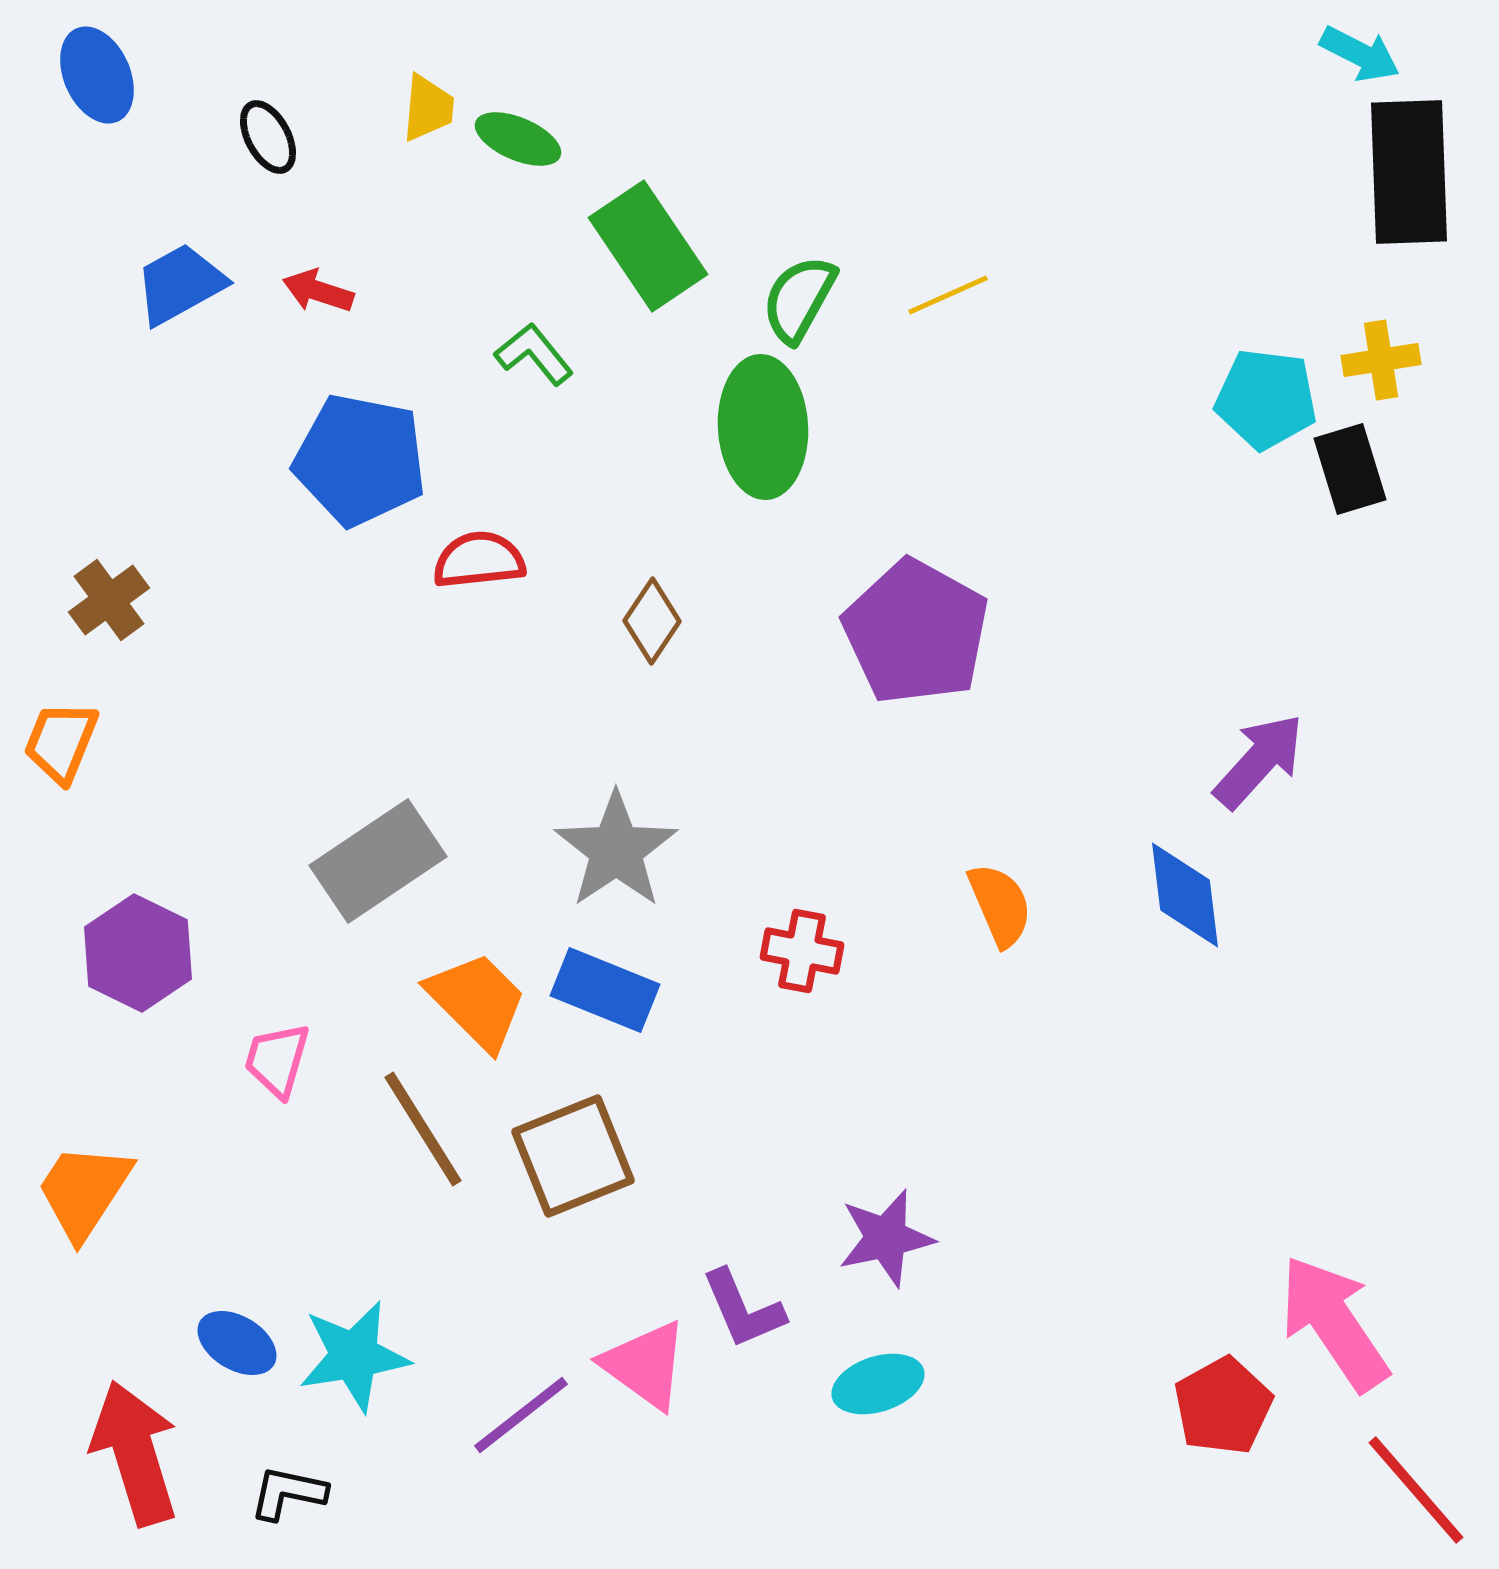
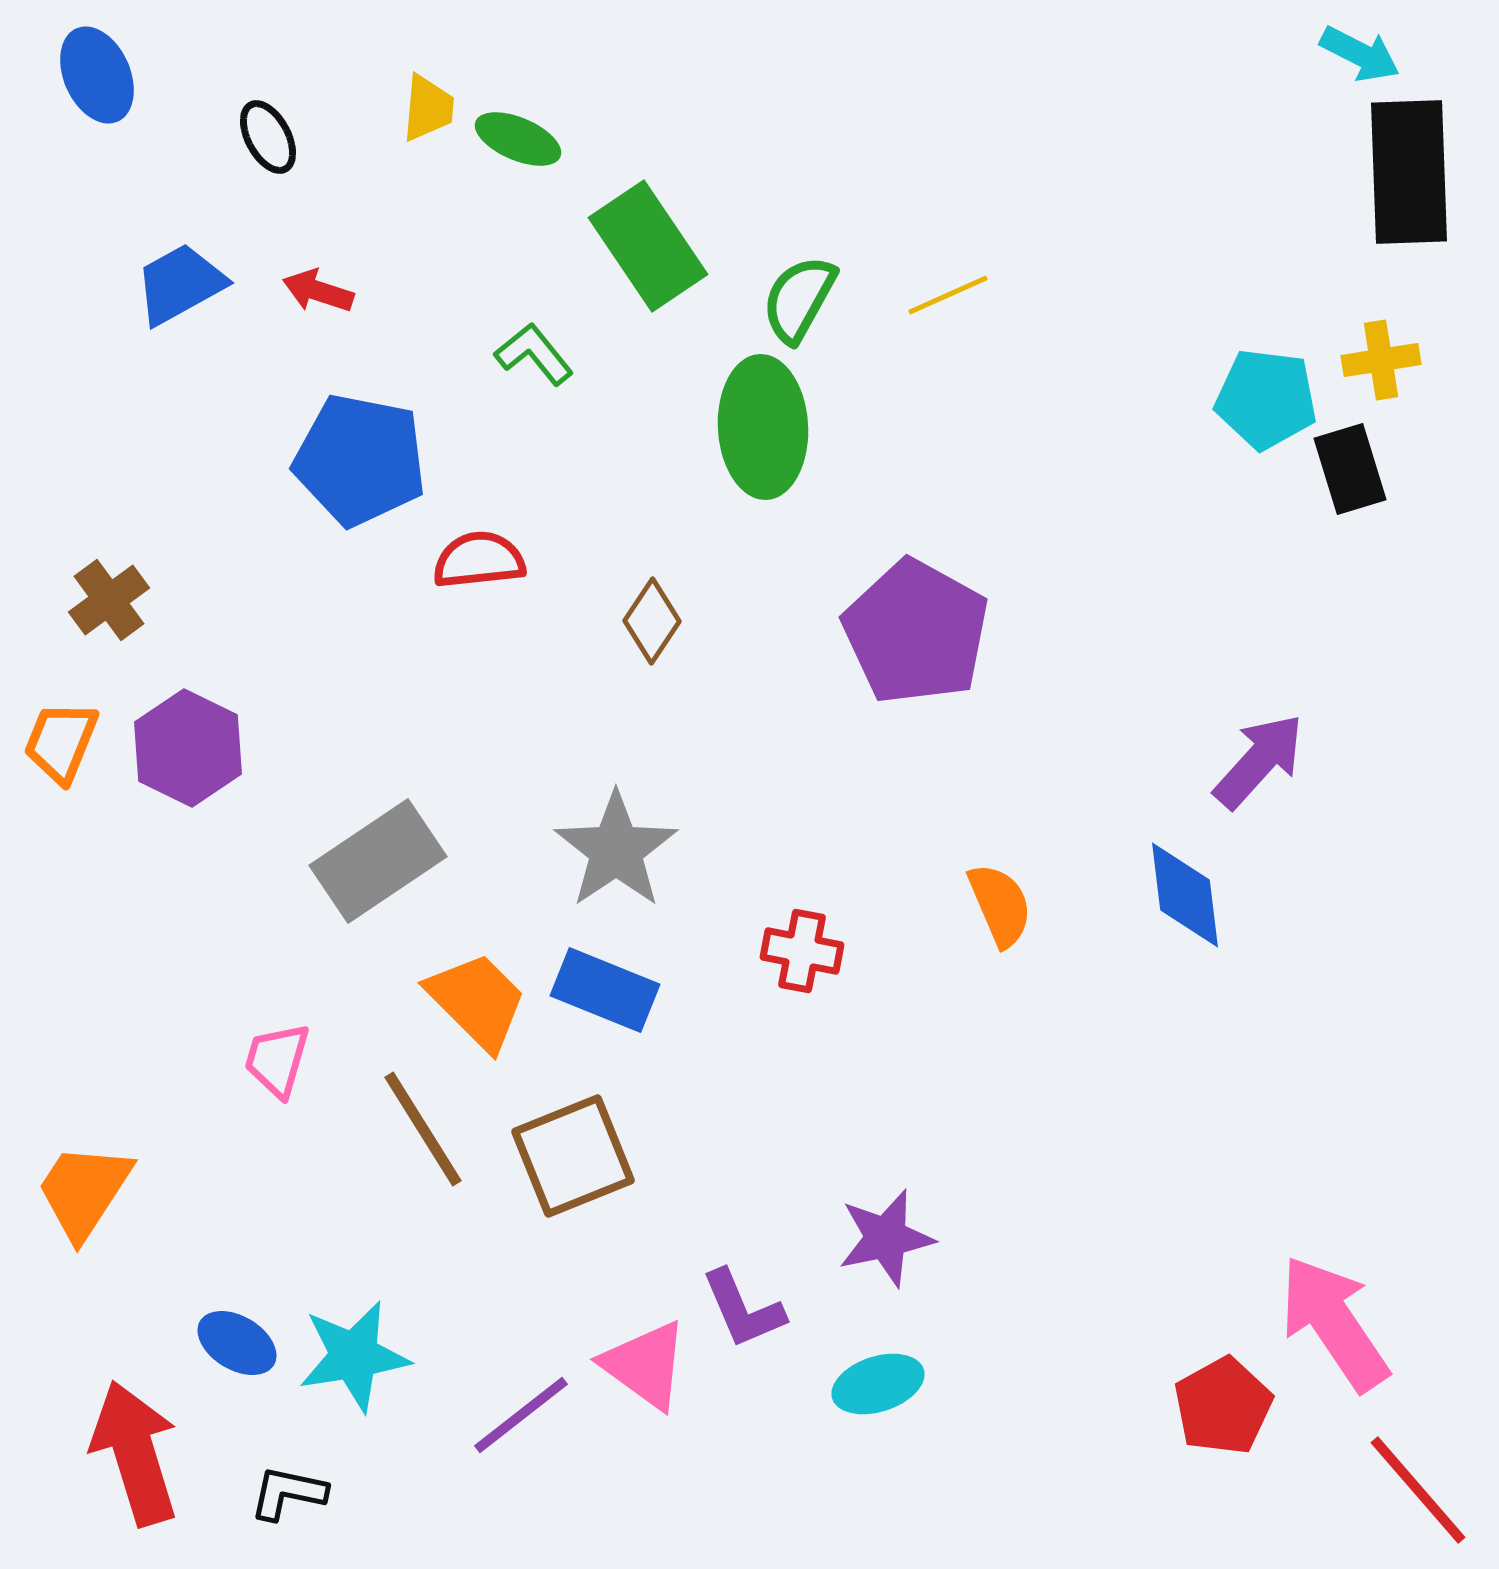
purple hexagon at (138, 953): moved 50 px right, 205 px up
red line at (1416, 1490): moved 2 px right
